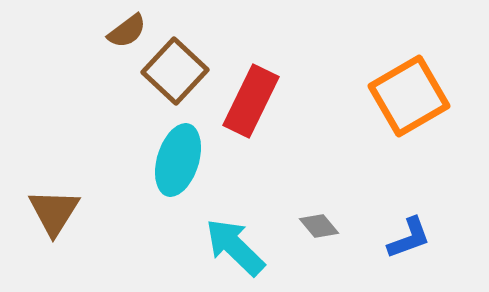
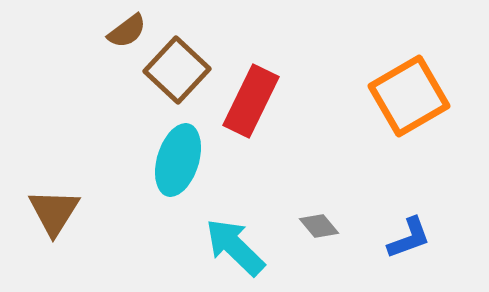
brown square: moved 2 px right, 1 px up
